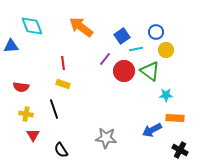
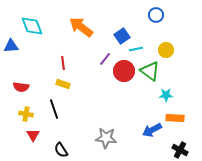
blue circle: moved 17 px up
